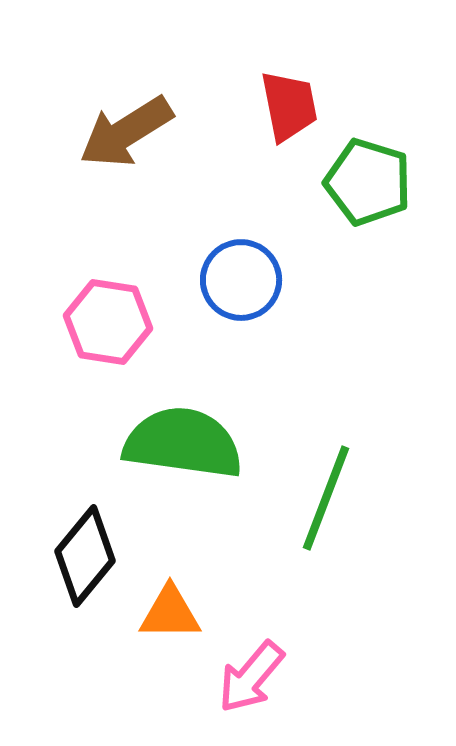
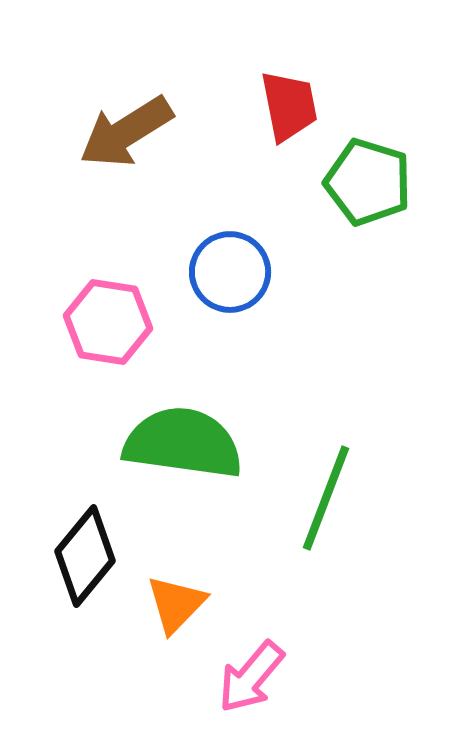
blue circle: moved 11 px left, 8 px up
orange triangle: moved 6 px right, 9 px up; rotated 46 degrees counterclockwise
